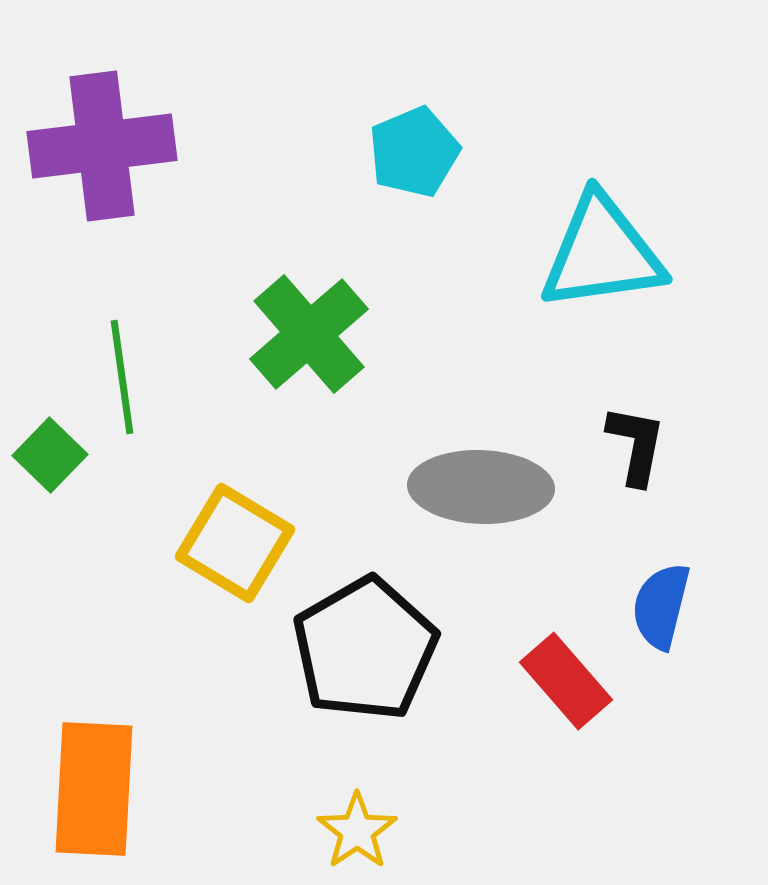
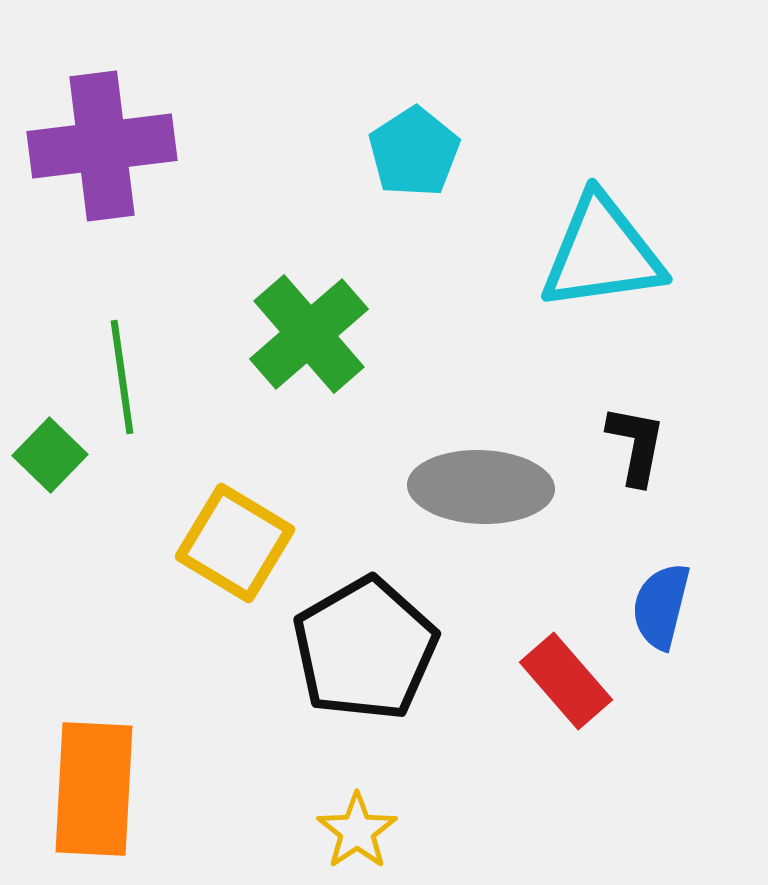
cyan pentagon: rotated 10 degrees counterclockwise
